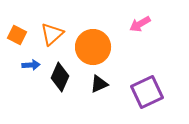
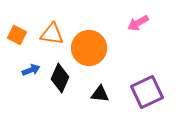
pink arrow: moved 2 px left, 1 px up
orange triangle: rotated 50 degrees clockwise
orange circle: moved 4 px left, 1 px down
blue arrow: moved 5 px down; rotated 18 degrees counterclockwise
black diamond: moved 1 px down
black triangle: moved 1 px right, 10 px down; rotated 30 degrees clockwise
